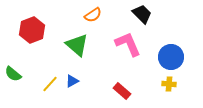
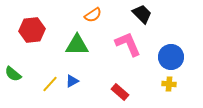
red hexagon: rotated 15 degrees clockwise
green triangle: rotated 40 degrees counterclockwise
red rectangle: moved 2 px left, 1 px down
